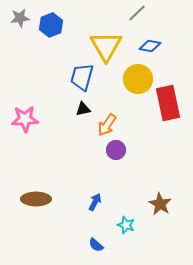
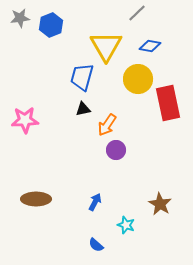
pink star: moved 1 px down
